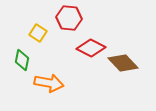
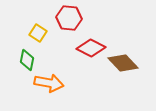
green diamond: moved 5 px right
